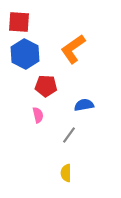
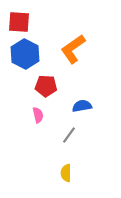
blue semicircle: moved 2 px left, 1 px down
